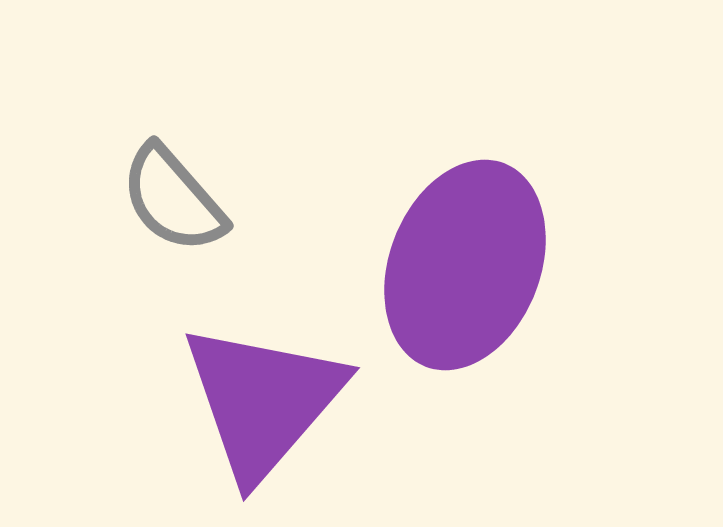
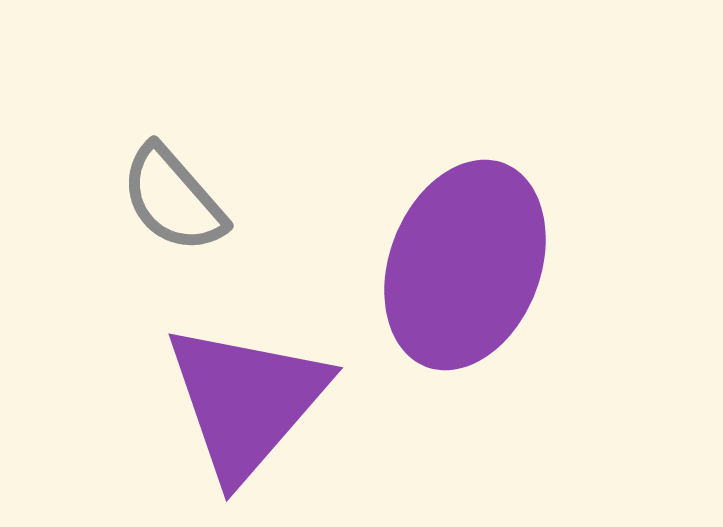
purple triangle: moved 17 px left
